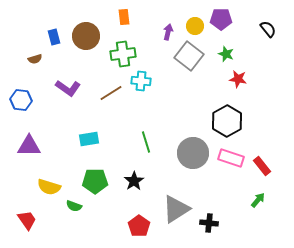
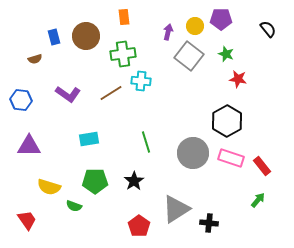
purple L-shape: moved 6 px down
